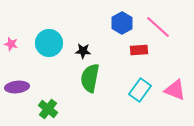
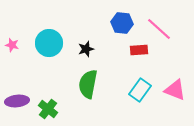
blue hexagon: rotated 25 degrees counterclockwise
pink line: moved 1 px right, 2 px down
pink star: moved 1 px right, 1 px down
black star: moved 3 px right, 2 px up; rotated 21 degrees counterclockwise
green semicircle: moved 2 px left, 6 px down
purple ellipse: moved 14 px down
